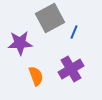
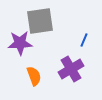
gray square: moved 10 px left, 3 px down; rotated 20 degrees clockwise
blue line: moved 10 px right, 8 px down
orange semicircle: moved 2 px left
